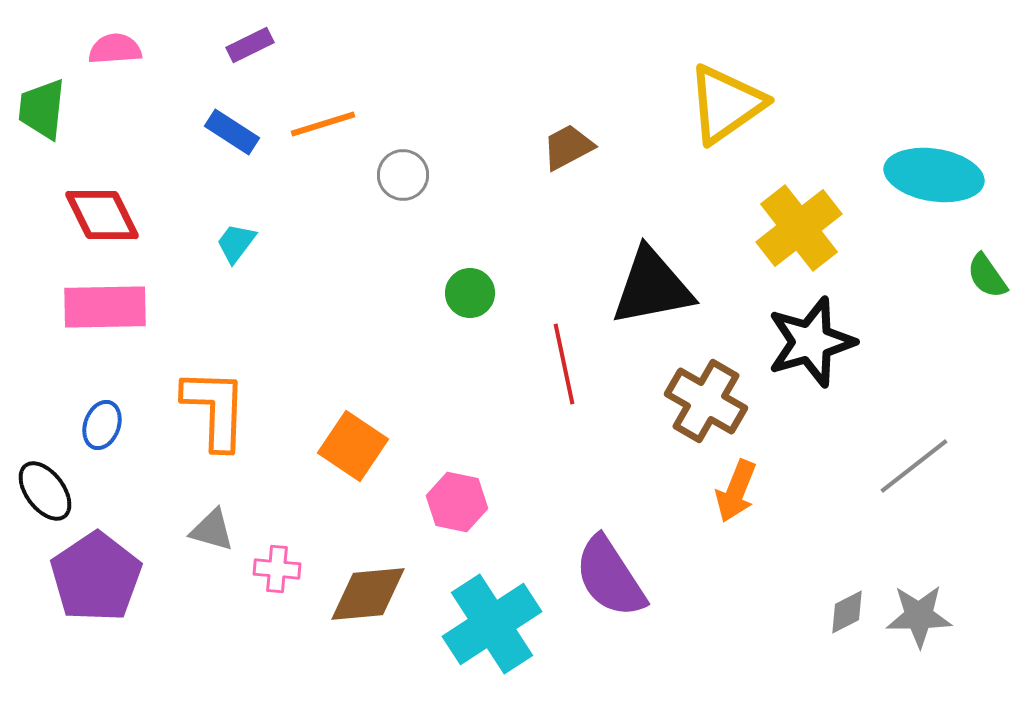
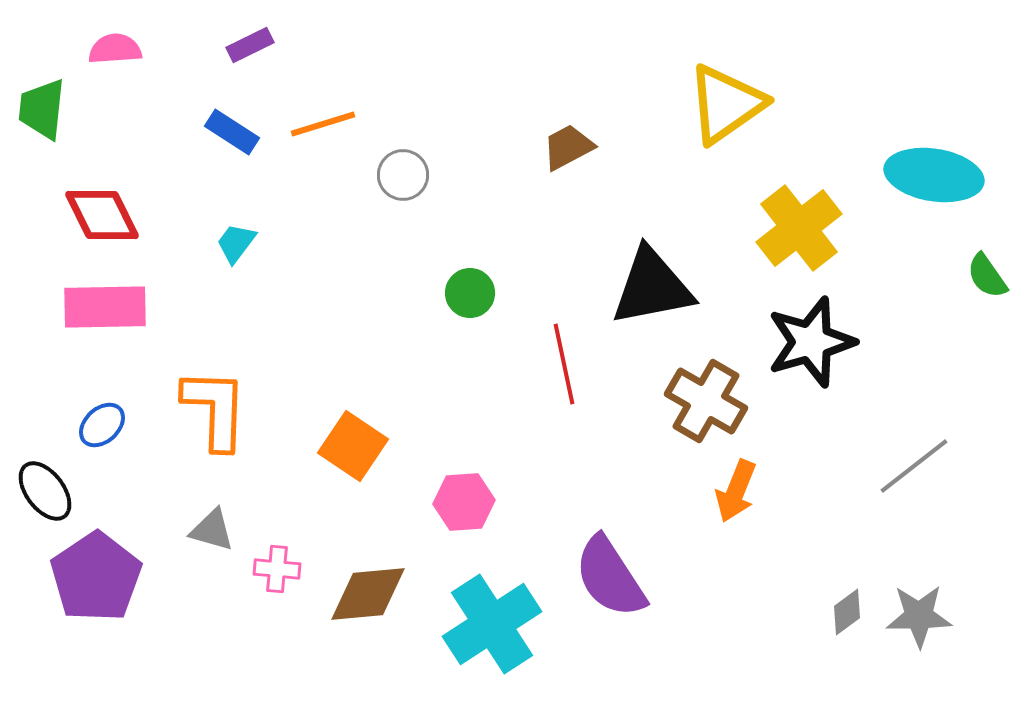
blue ellipse: rotated 27 degrees clockwise
pink hexagon: moved 7 px right; rotated 16 degrees counterclockwise
gray diamond: rotated 9 degrees counterclockwise
